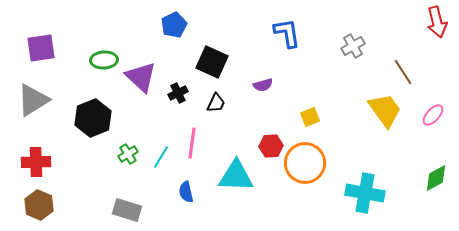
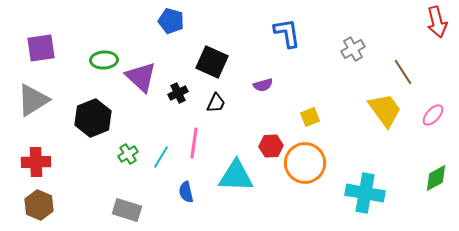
blue pentagon: moved 3 px left, 4 px up; rotated 30 degrees counterclockwise
gray cross: moved 3 px down
pink line: moved 2 px right
